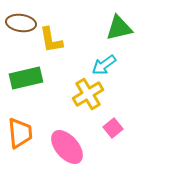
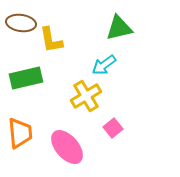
yellow cross: moved 2 px left, 2 px down
